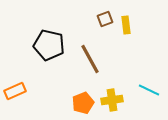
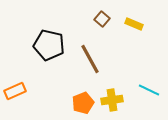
brown square: moved 3 px left; rotated 28 degrees counterclockwise
yellow rectangle: moved 8 px right, 1 px up; rotated 60 degrees counterclockwise
